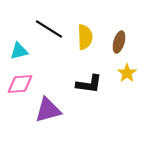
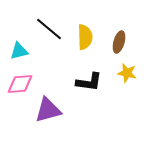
black line: rotated 8 degrees clockwise
yellow star: rotated 24 degrees counterclockwise
black L-shape: moved 2 px up
